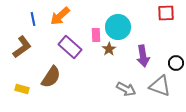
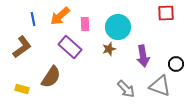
pink rectangle: moved 11 px left, 11 px up
brown star: rotated 16 degrees clockwise
black circle: moved 1 px down
gray arrow: rotated 18 degrees clockwise
